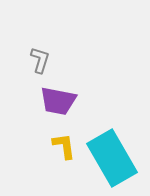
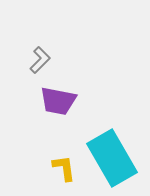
gray L-shape: rotated 28 degrees clockwise
yellow L-shape: moved 22 px down
